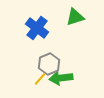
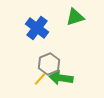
green arrow: rotated 15 degrees clockwise
